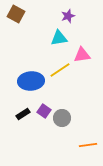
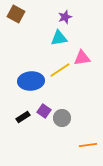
purple star: moved 3 px left, 1 px down
pink triangle: moved 3 px down
black rectangle: moved 3 px down
